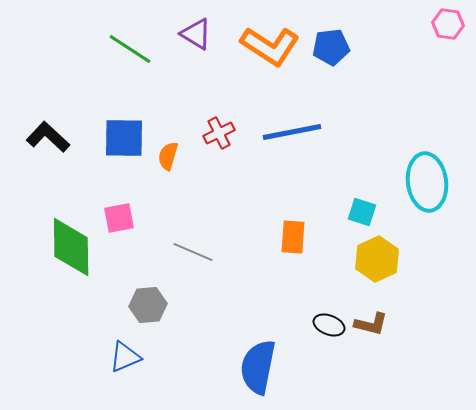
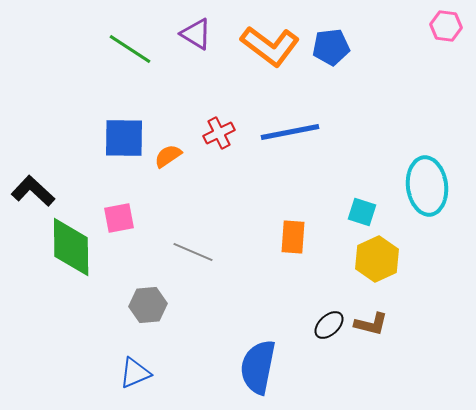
pink hexagon: moved 2 px left, 2 px down
orange L-shape: rotated 4 degrees clockwise
blue line: moved 2 px left
black L-shape: moved 15 px left, 54 px down
orange semicircle: rotated 40 degrees clockwise
cyan ellipse: moved 4 px down
black ellipse: rotated 64 degrees counterclockwise
blue triangle: moved 10 px right, 16 px down
